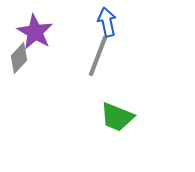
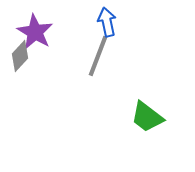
gray diamond: moved 1 px right, 2 px up
green trapezoid: moved 30 px right; rotated 15 degrees clockwise
